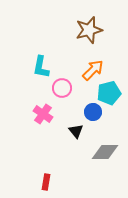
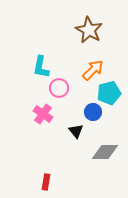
brown star: rotated 28 degrees counterclockwise
pink circle: moved 3 px left
